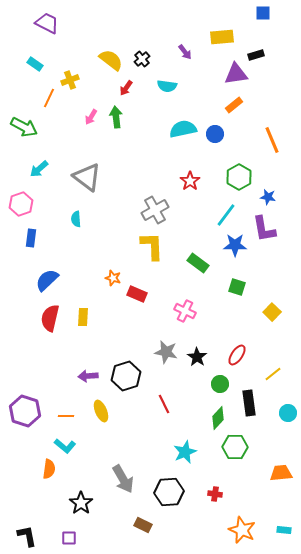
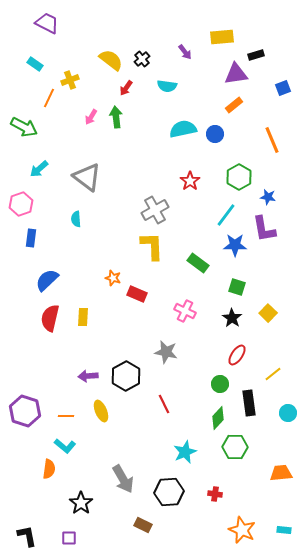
blue square at (263, 13): moved 20 px right, 75 px down; rotated 21 degrees counterclockwise
yellow square at (272, 312): moved 4 px left, 1 px down
black star at (197, 357): moved 35 px right, 39 px up
black hexagon at (126, 376): rotated 12 degrees counterclockwise
